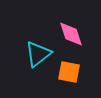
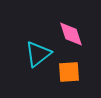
orange square: rotated 15 degrees counterclockwise
